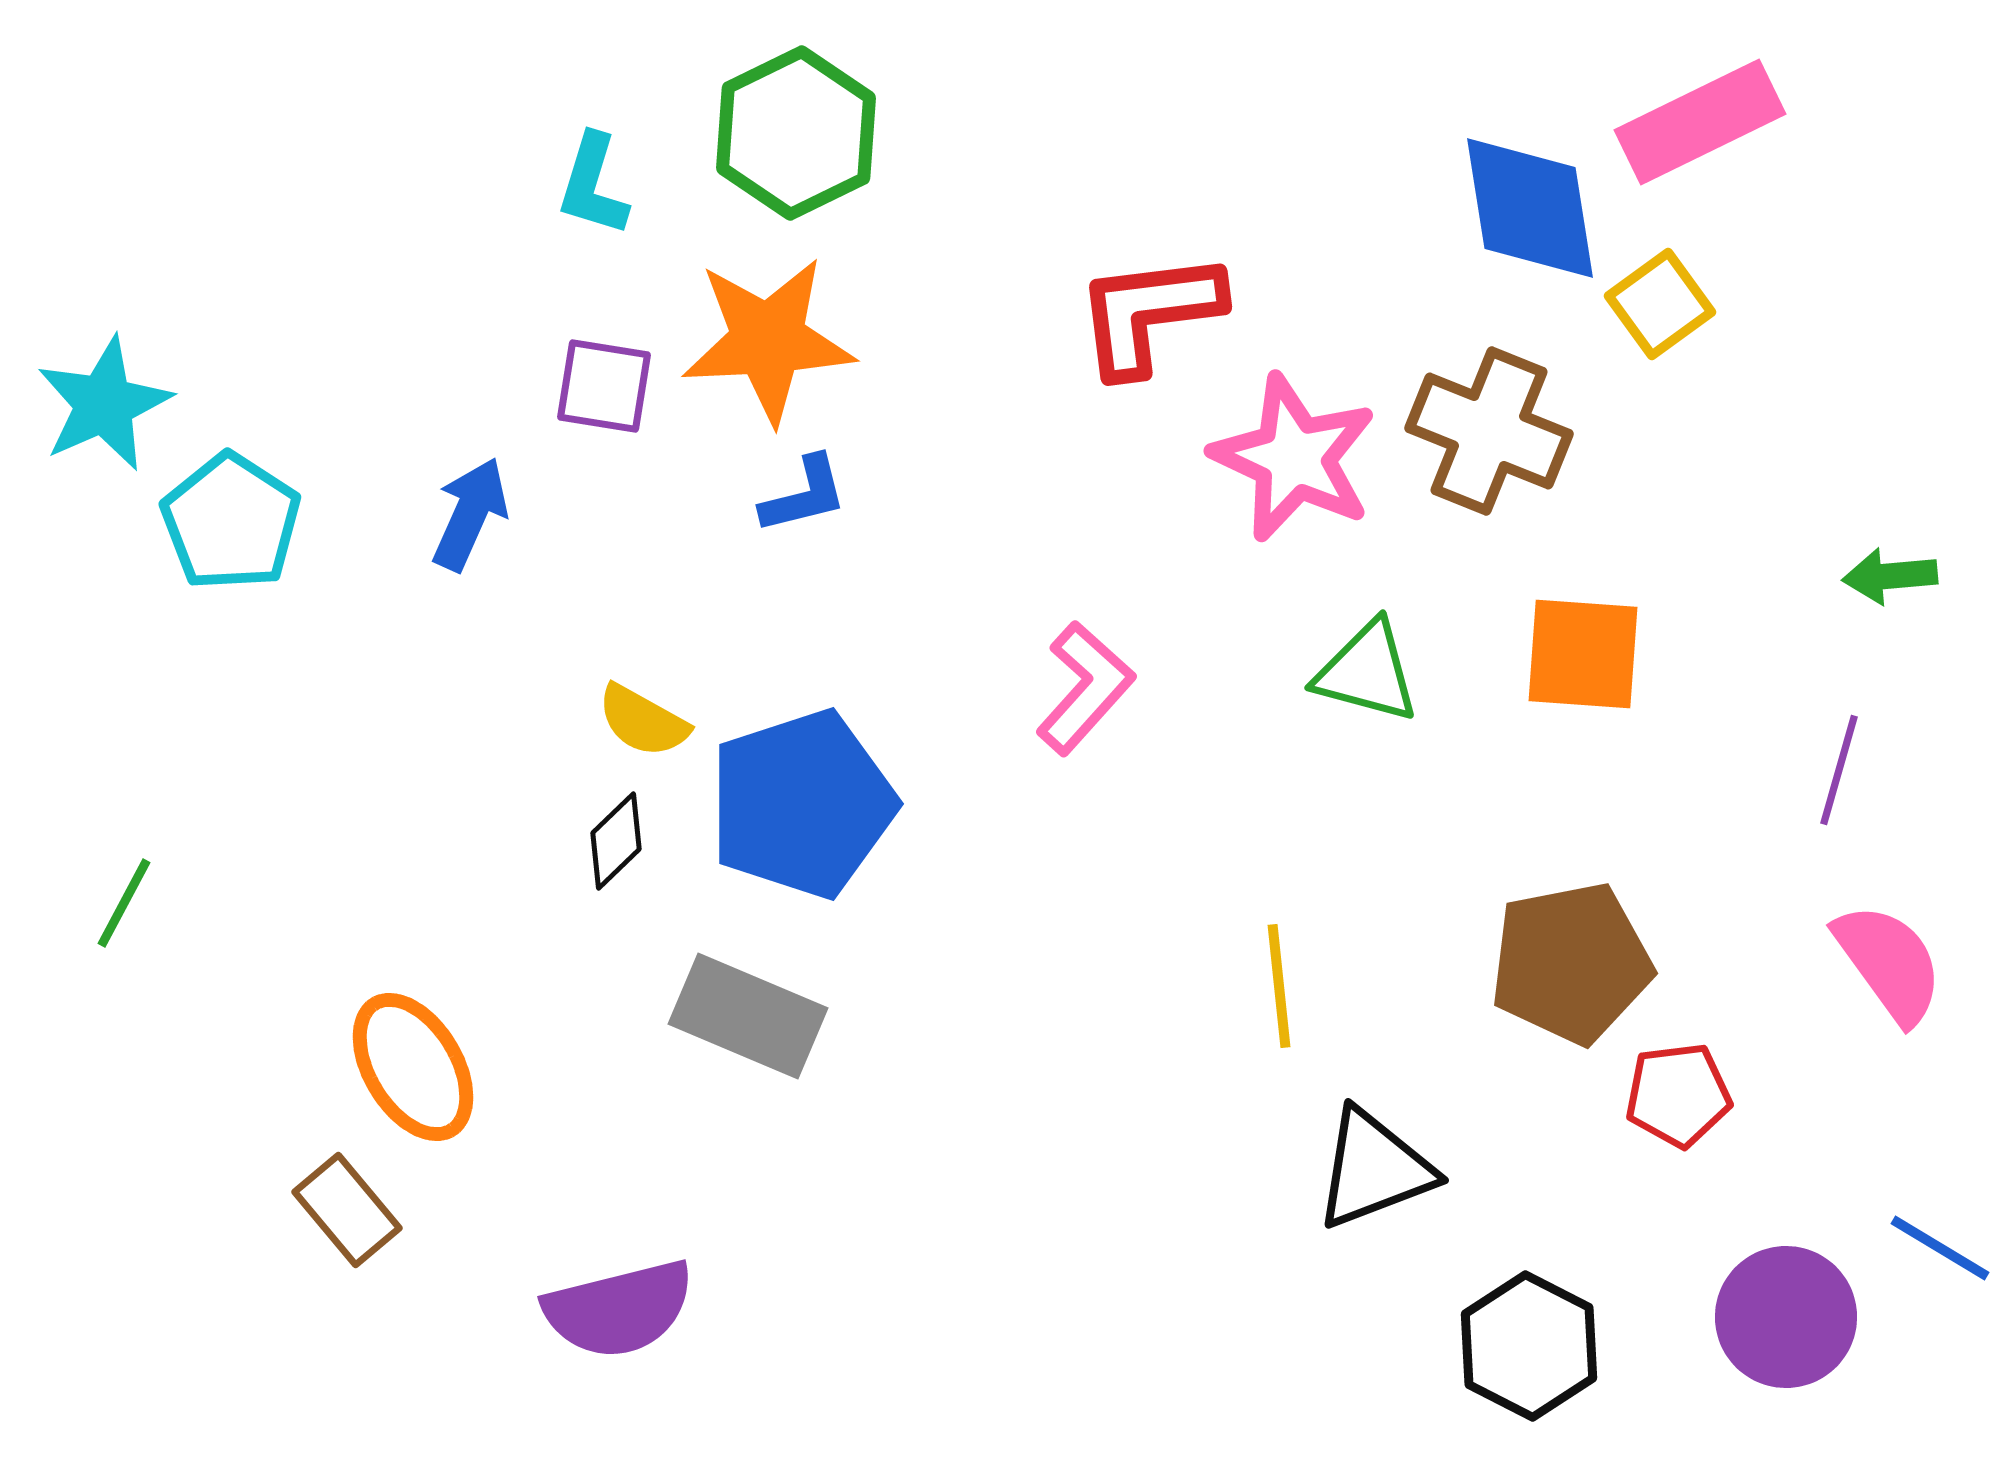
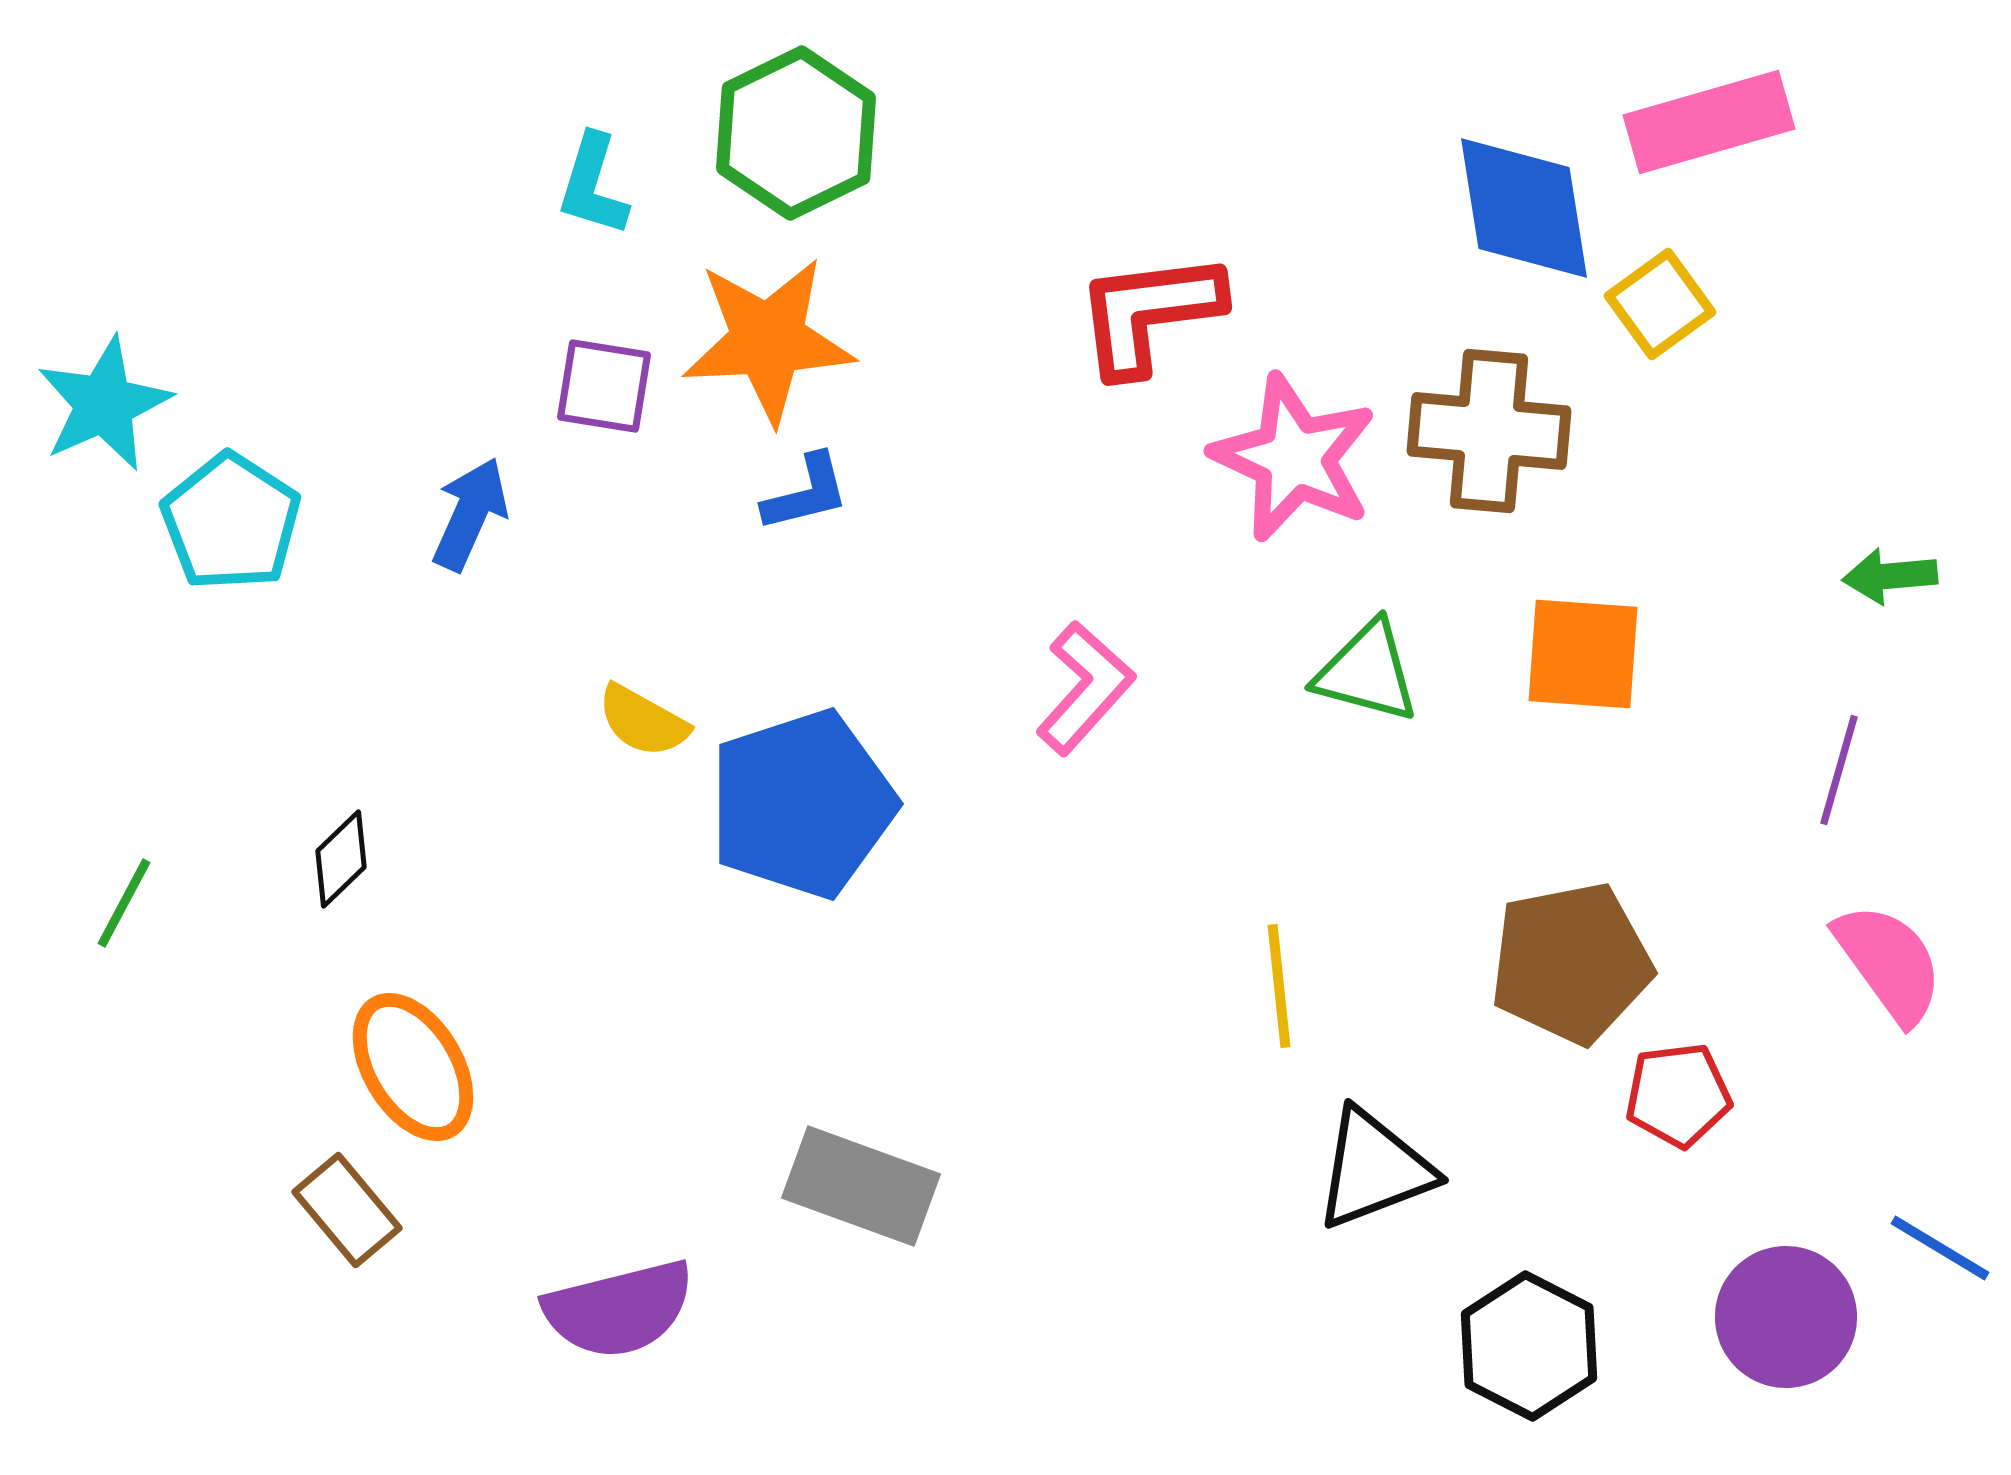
pink rectangle: moved 9 px right; rotated 10 degrees clockwise
blue diamond: moved 6 px left
brown cross: rotated 17 degrees counterclockwise
blue L-shape: moved 2 px right, 2 px up
black diamond: moved 275 px left, 18 px down
gray rectangle: moved 113 px right, 170 px down; rotated 3 degrees counterclockwise
